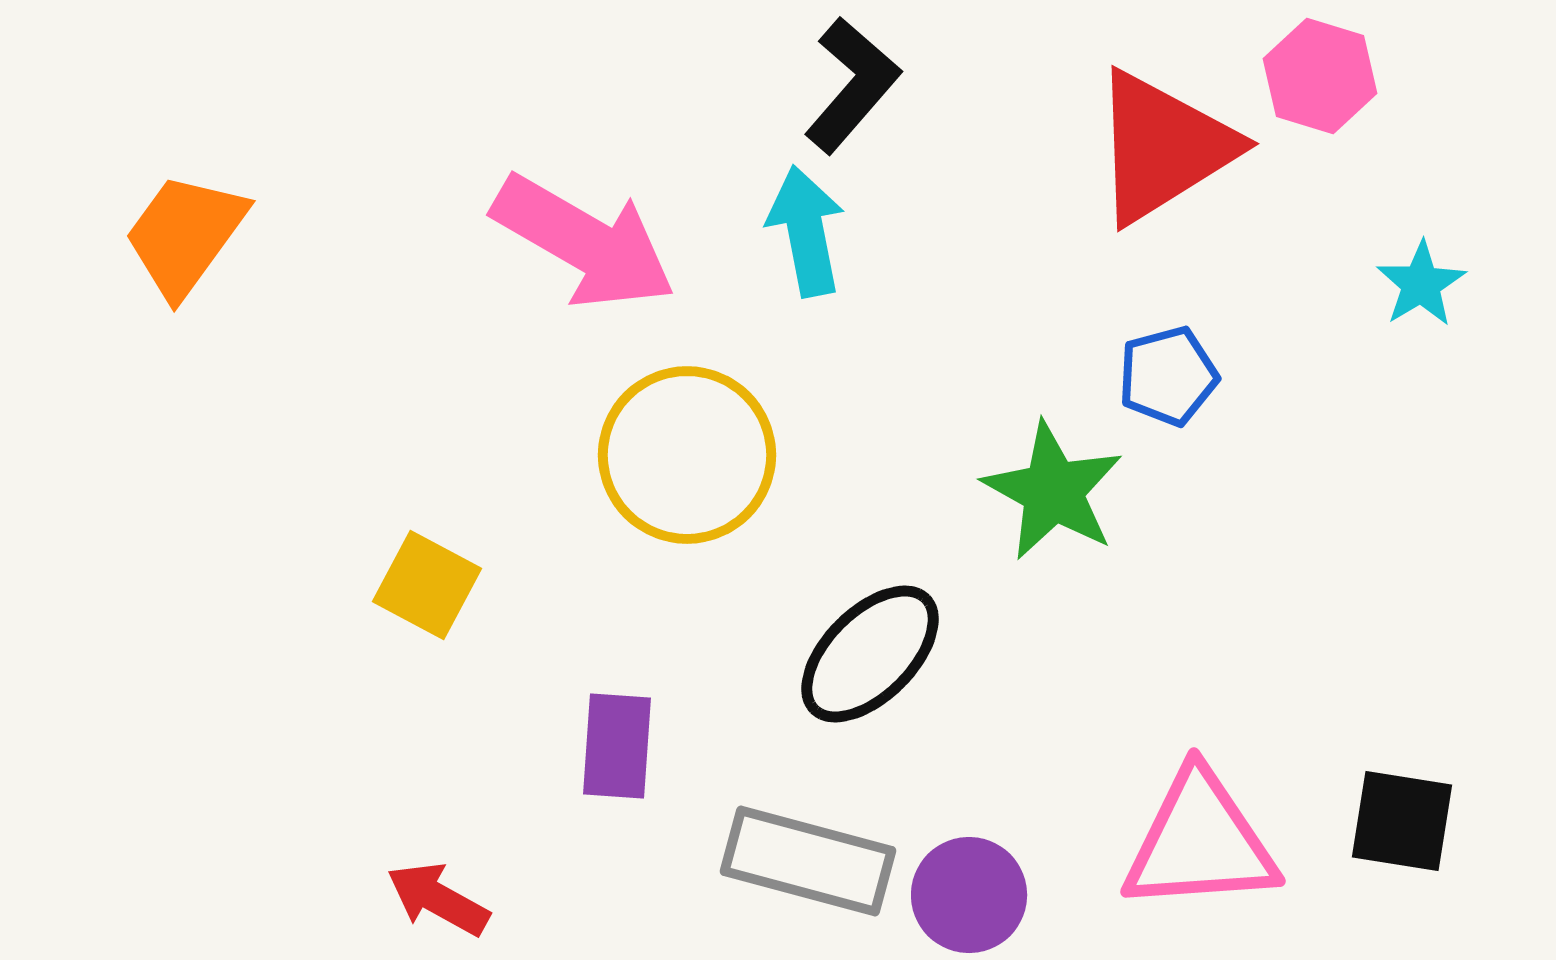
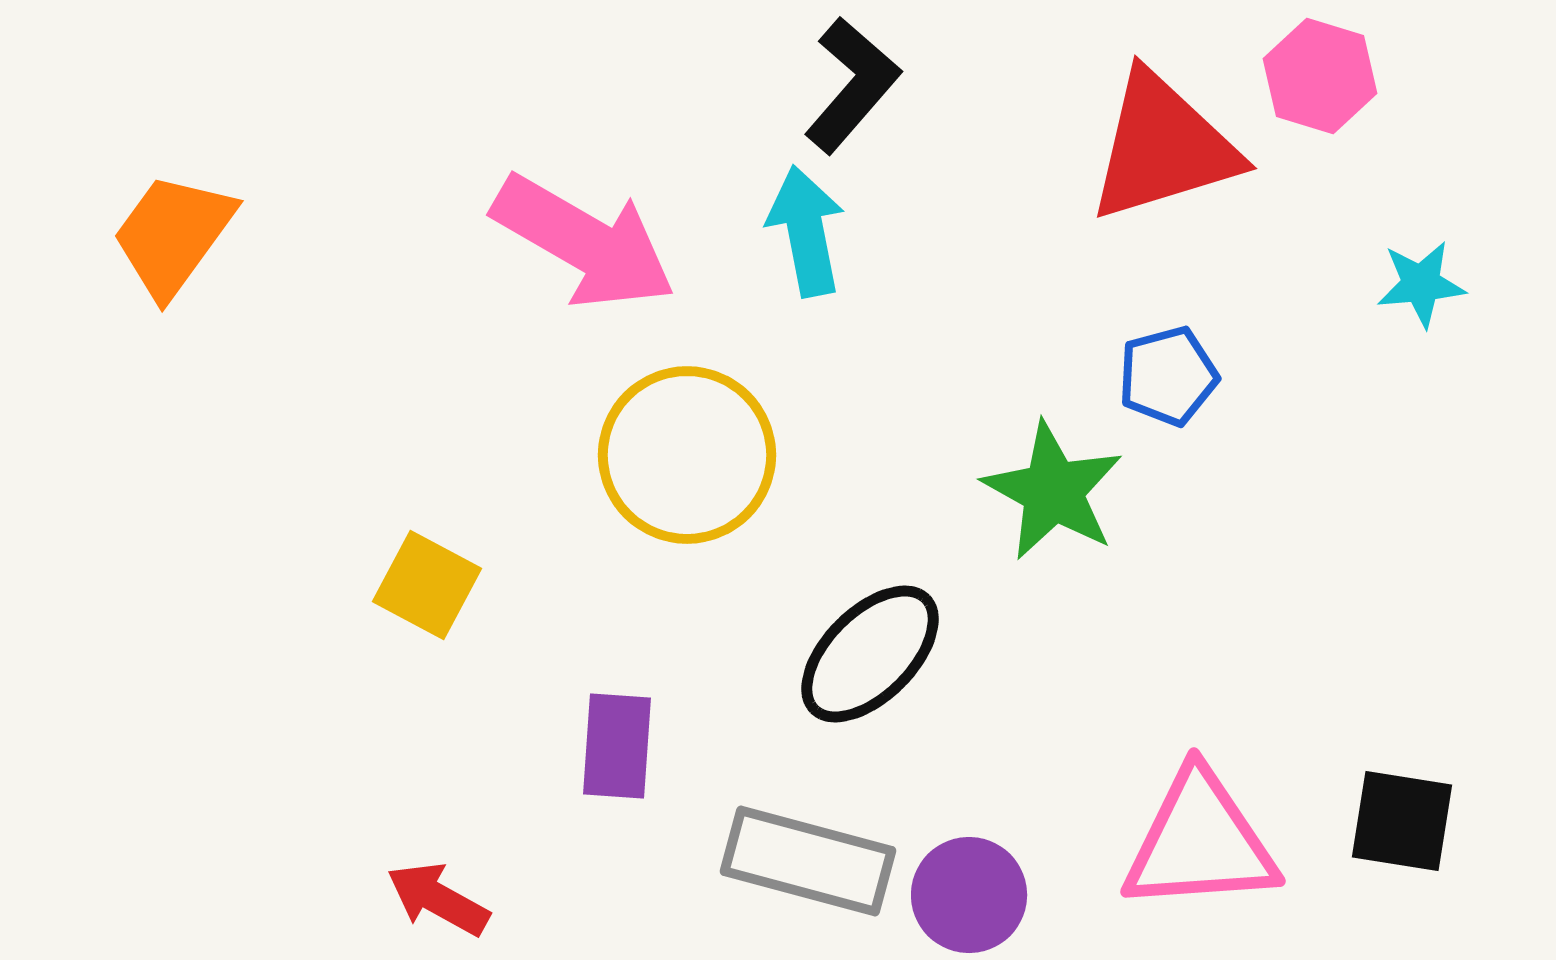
red triangle: rotated 15 degrees clockwise
orange trapezoid: moved 12 px left
cyan star: rotated 26 degrees clockwise
